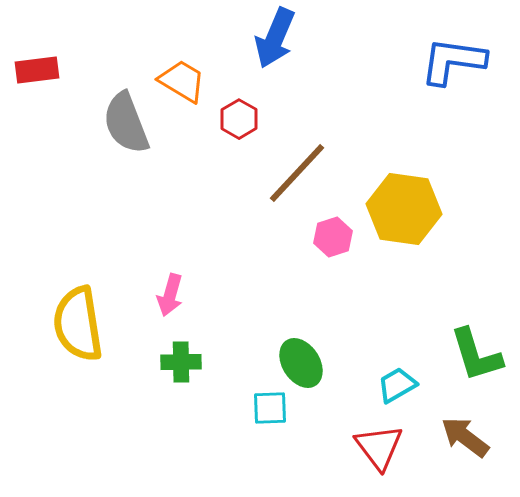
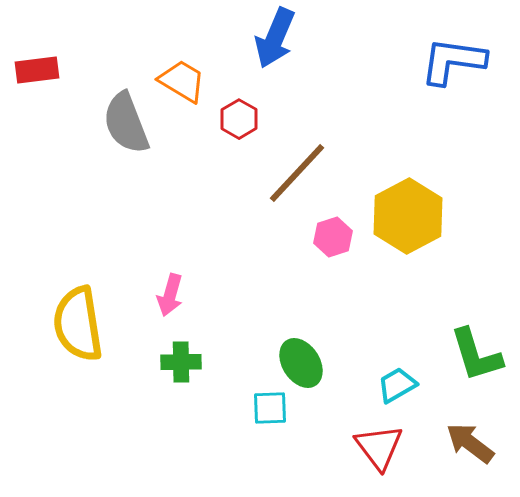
yellow hexagon: moved 4 px right, 7 px down; rotated 24 degrees clockwise
brown arrow: moved 5 px right, 6 px down
